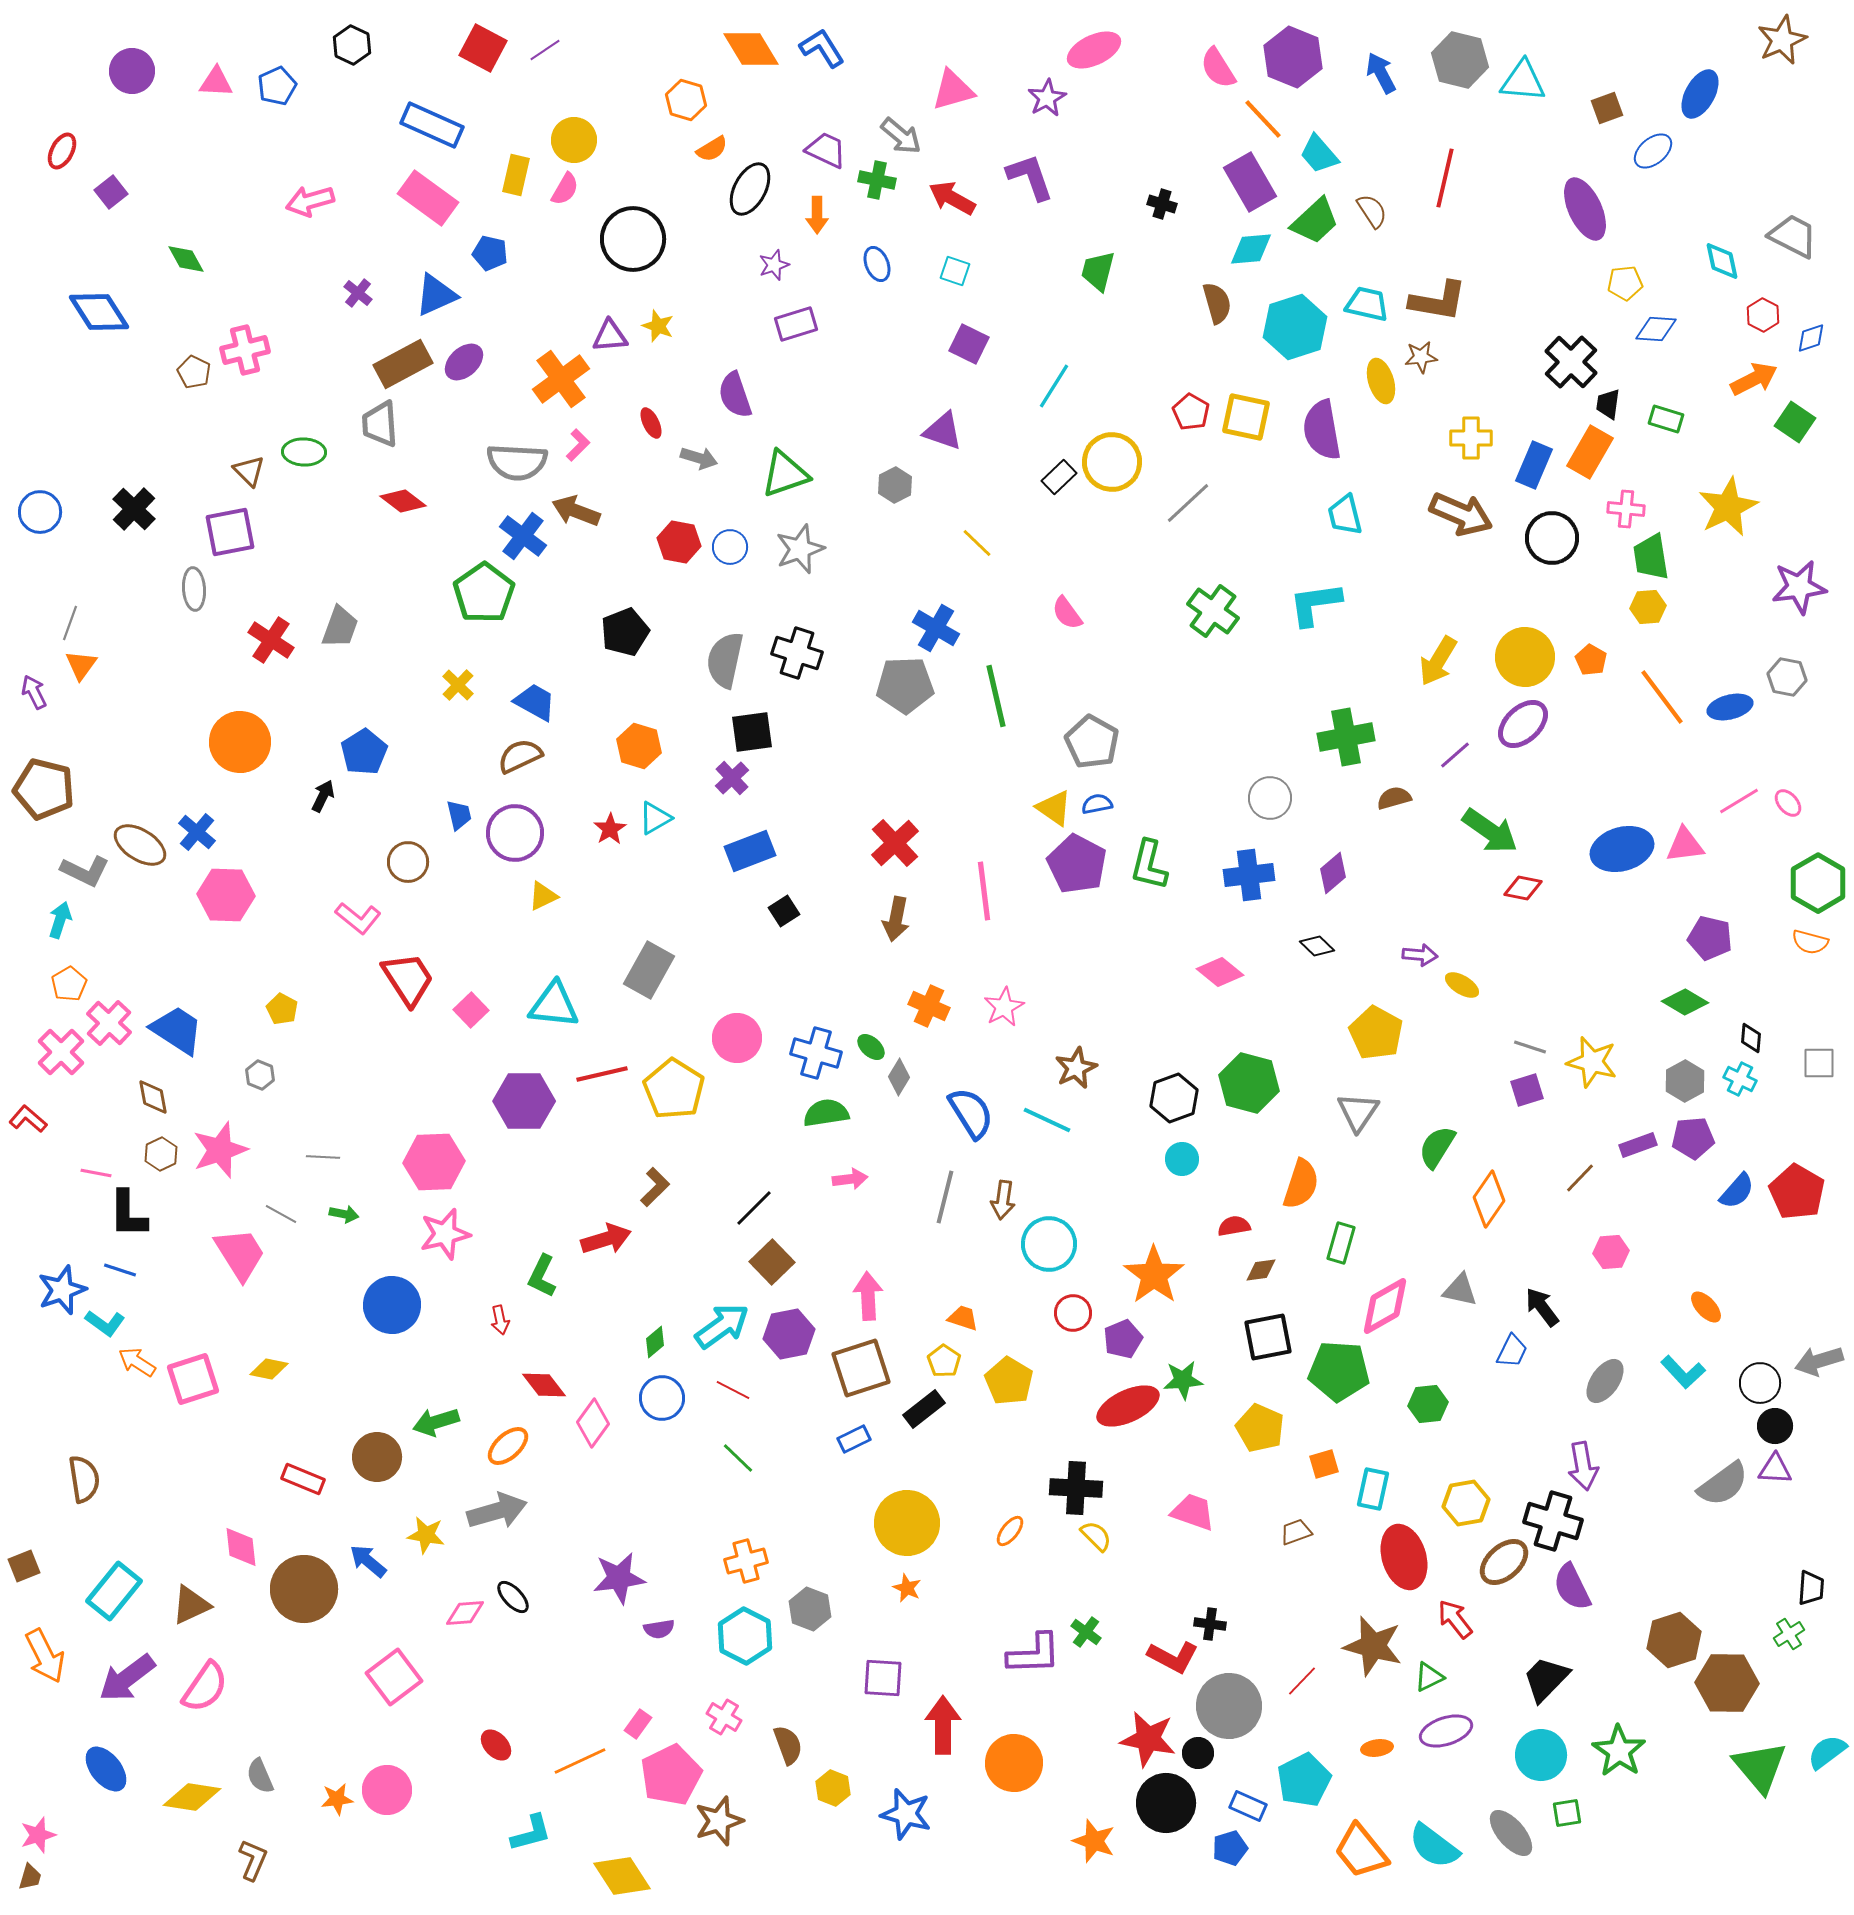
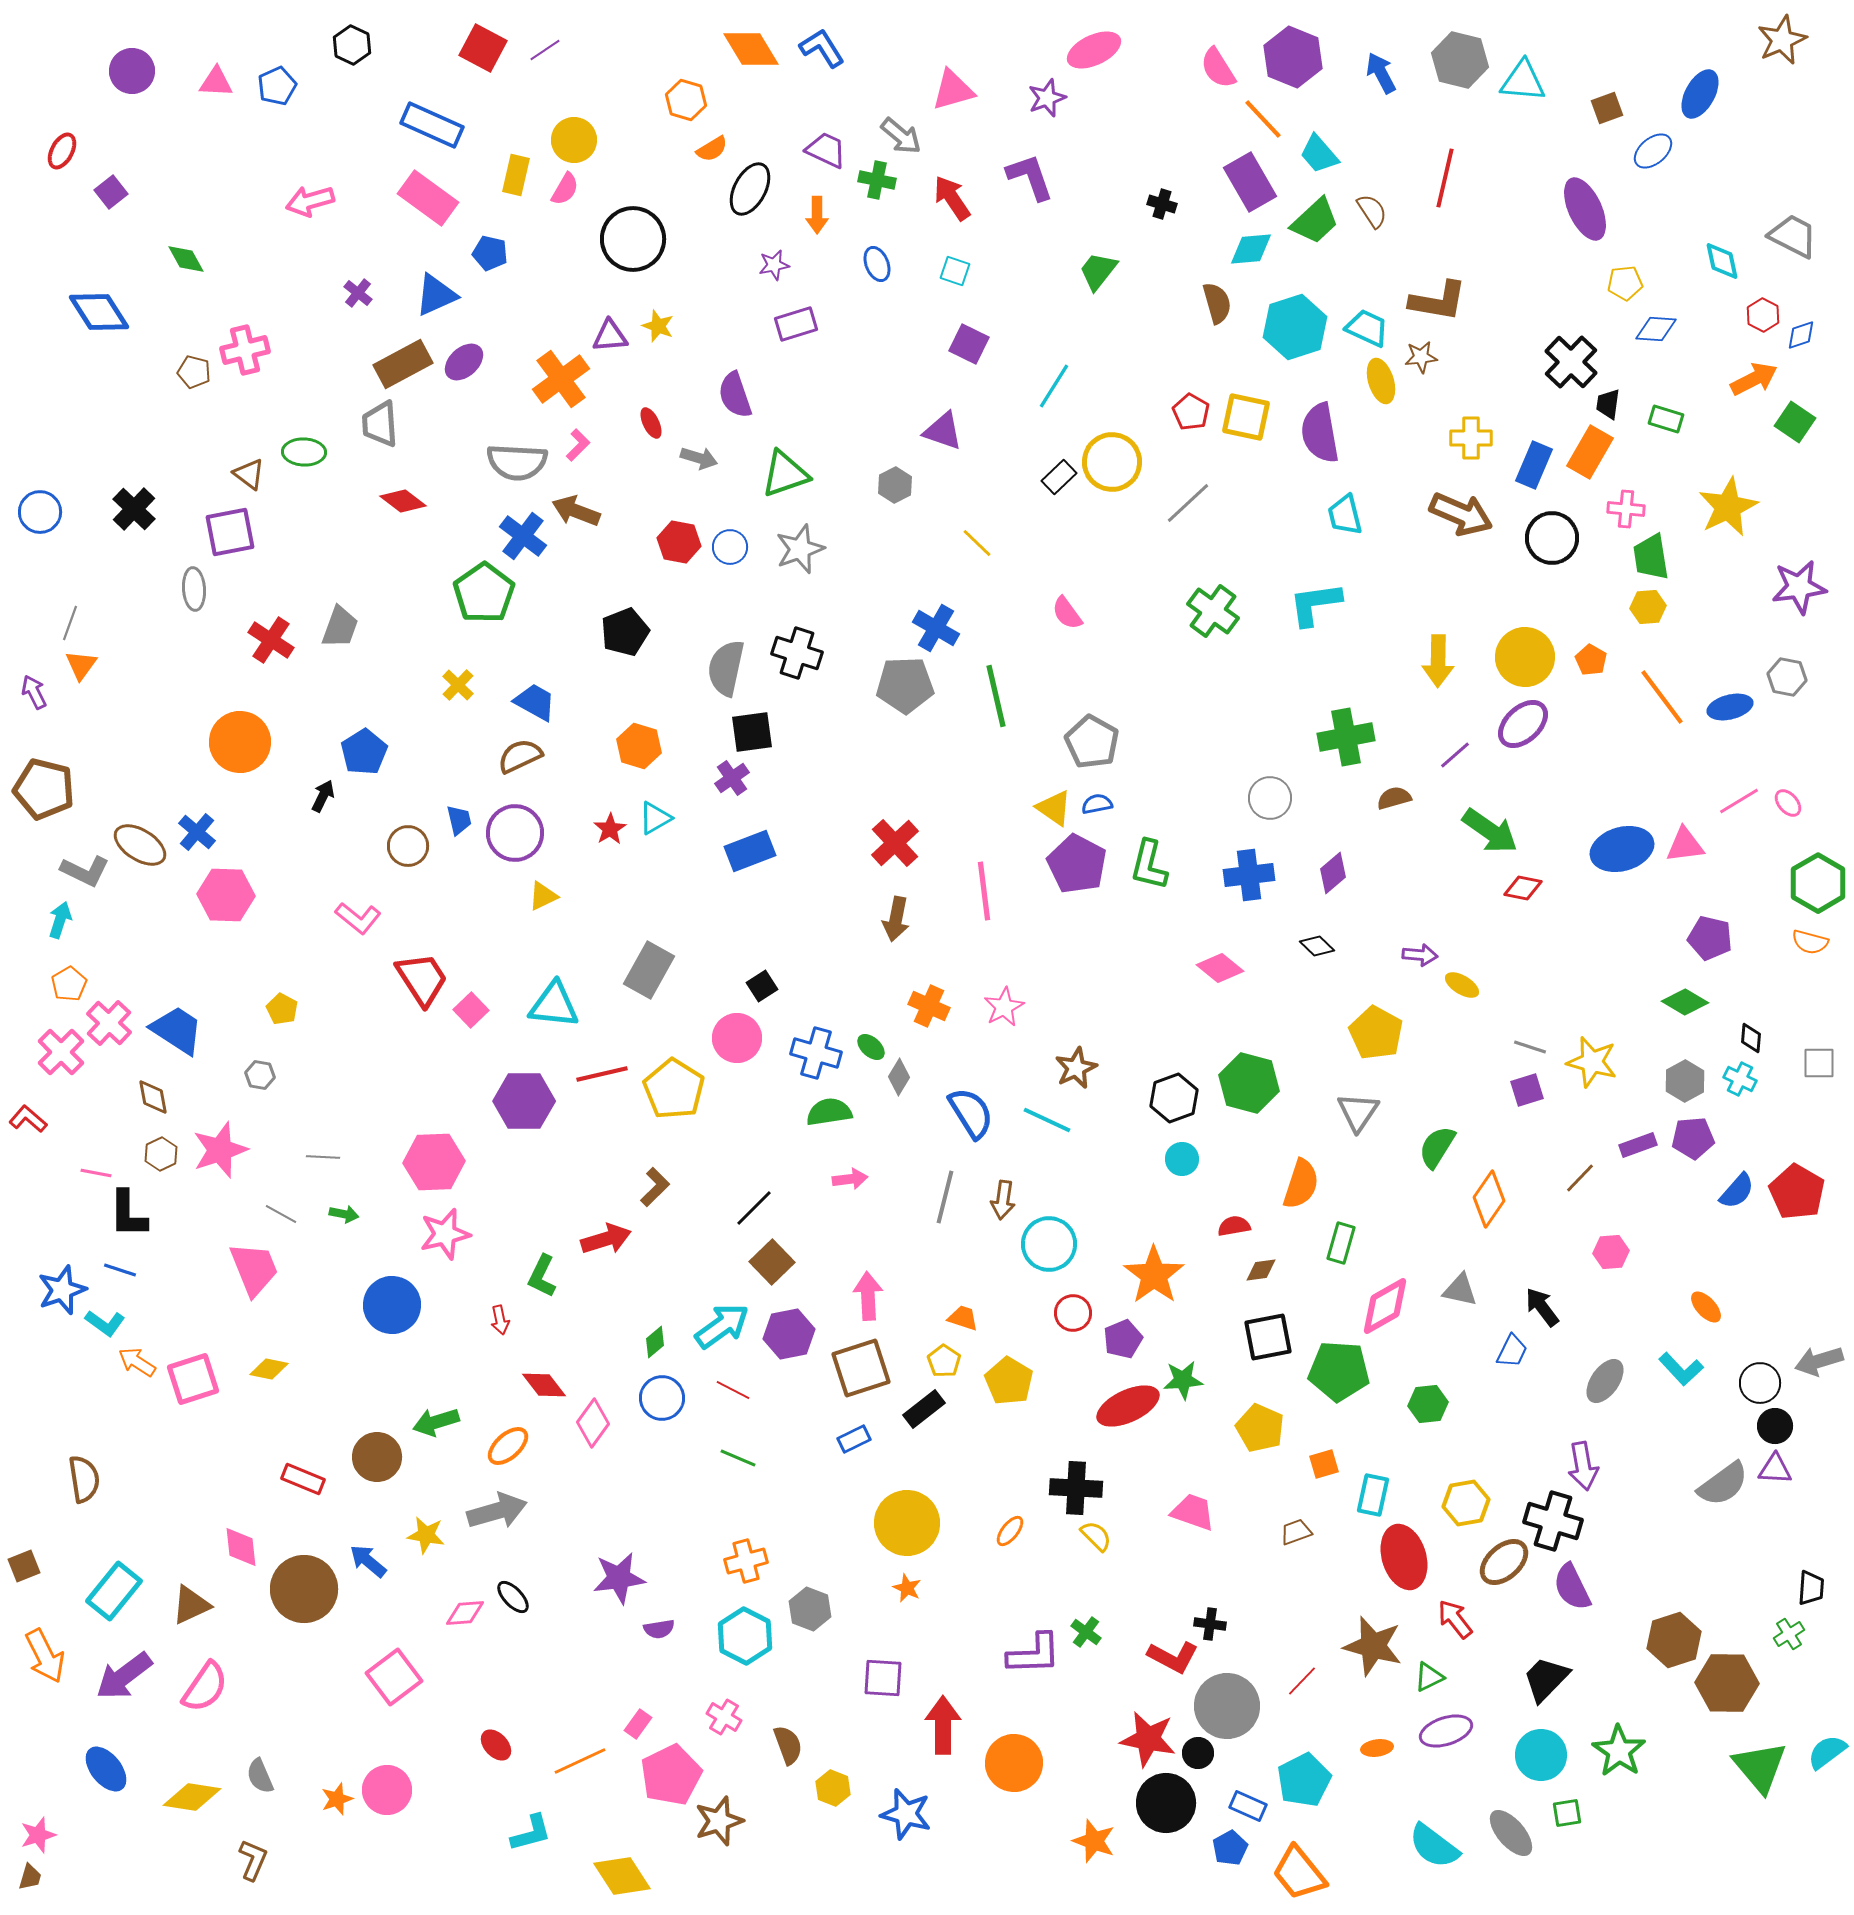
purple star at (1047, 98): rotated 9 degrees clockwise
red arrow at (952, 198): rotated 27 degrees clockwise
purple star at (774, 265): rotated 8 degrees clockwise
green trapezoid at (1098, 271): rotated 24 degrees clockwise
cyan trapezoid at (1367, 304): moved 24 px down; rotated 12 degrees clockwise
blue diamond at (1811, 338): moved 10 px left, 3 px up
brown pentagon at (194, 372): rotated 12 degrees counterclockwise
purple semicircle at (1322, 430): moved 2 px left, 3 px down
brown triangle at (249, 471): moved 3 px down; rotated 8 degrees counterclockwise
gray semicircle at (725, 660): moved 1 px right, 8 px down
yellow arrow at (1438, 661): rotated 30 degrees counterclockwise
purple cross at (732, 778): rotated 8 degrees clockwise
blue trapezoid at (459, 815): moved 5 px down
brown circle at (408, 862): moved 16 px up
black square at (784, 911): moved 22 px left, 75 px down
pink diamond at (1220, 972): moved 4 px up
red trapezoid at (408, 979): moved 14 px right
gray hexagon at (260, 1075): rotated 12 degrees counterclockwise
green semicircle at (826, 1113): moved 3 px right, 1 px up
pink trapezoid at (240, 1254): moved 14 px right, 15 px down; rotated 10 degrees clockwise
cyan L-shape at (1683, 1372): moved 2 px left, 3 px up
green line at (738, 1458): rotated 21 degrees counterclockwise
cyan rectangle at (1373, 1489): moved 6 px down
purple arrow at (127, 1678): moved 3 px left, 2 px up
gray circle at (1229, 1706): moved 2 px left
orange star at (337, 1799): rotated 12 degrees counterclockwise
blue pentagon at (1230, 1848): rotated 12 degrees counterclockwise
orange trapezoid at (1361, 1851): moved 62 px left, 22 px down
